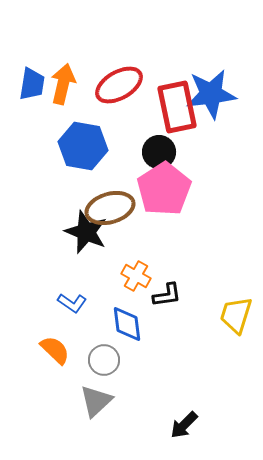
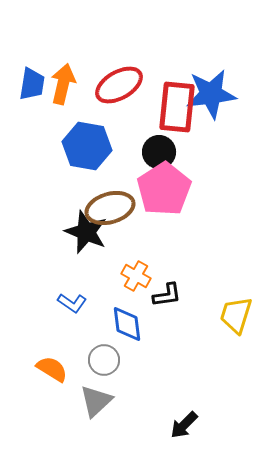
red rectangle: rotated 18 degrees clockwise
blue hexagon: moved 4 px right
orange semicircle: moved 3 px left, 19 px down; rotated 12 degrees counterclockwise
